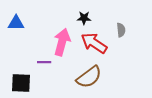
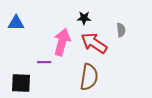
brown semicircle: rotated 44 degrees counterclockwise
